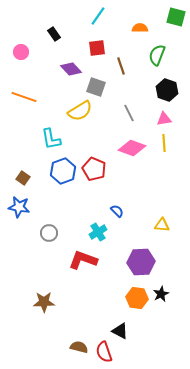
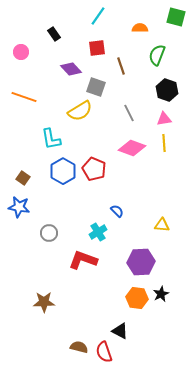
blue hexagon: rotated 10 degrees counterclockwise
